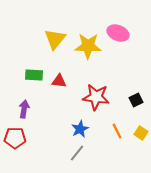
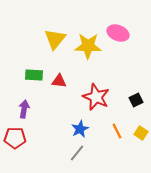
red star: rotated 16 degrees clockwise
